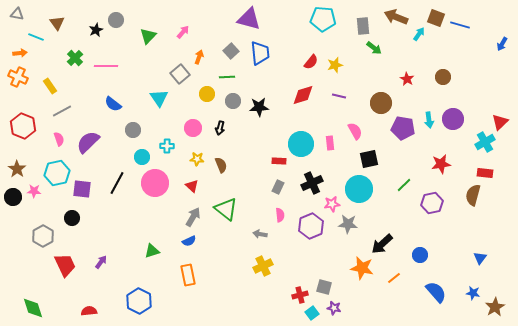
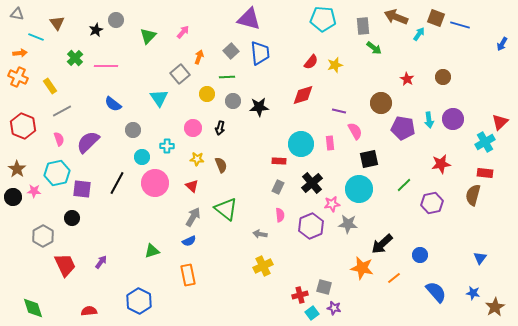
purple line at (339, 96): moved 15 px down
black cross at (312, 183): rotated 15 degrees counterclockwise
